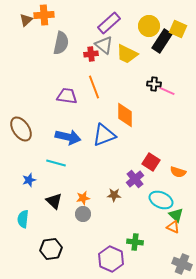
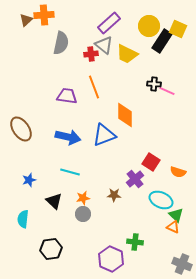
cyan line: moved 14 px right, 9 px down
